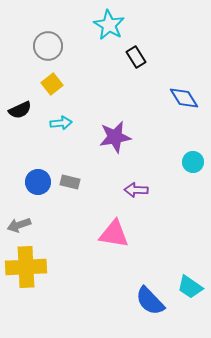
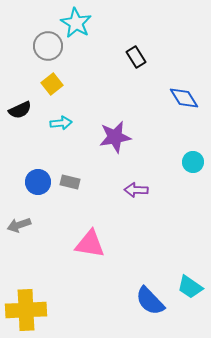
cyan star: moved 33 px left, 2 px up
pink triangle: moved 24 px left, 10 px down
yellow cross: moved 43 px down
